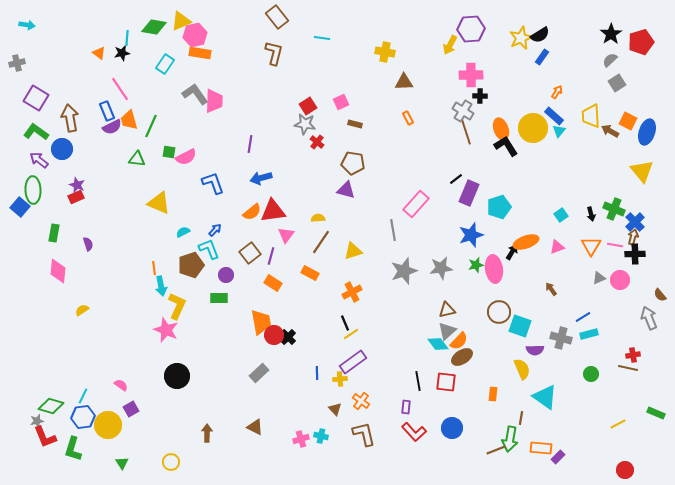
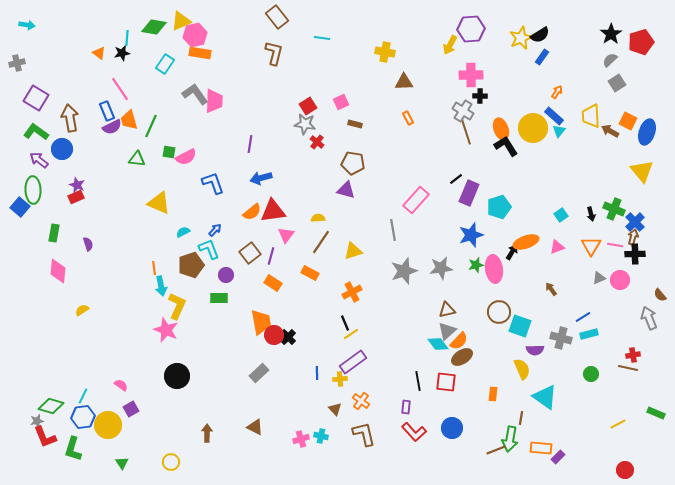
pink rectangle at (416, 204): moved 4 px up
